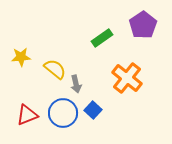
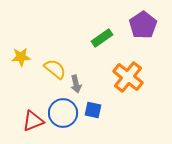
orange cross: moved 1 px right, 1 px up
blue square: rotated 30 degrees counterclockwise
red triangle: moved 6 px right, 6 px down
